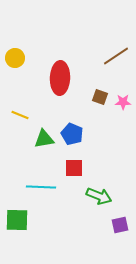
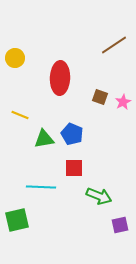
brown line: moved 2 px left, 11 px up
pink star: rotated 28 degrees counterclockwise
green square: rotated 15 degrees counterclockwise
